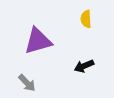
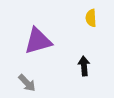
yellow semicircle: moved 5 px right, 1 px up
black arrow: rotated 108 degrees clockwise
